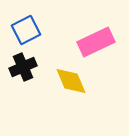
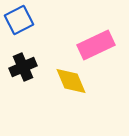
blue square: moved 7 px left, 10 px up
pink rectangle: moved 3 px down
